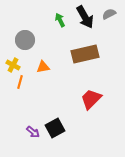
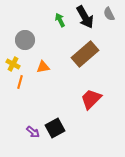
gray semicircle: rotated 88 degrees counterclockwise
brown rectangle: rotated 28 degrees counterclockwise
yellow cross: moved 1 px up
